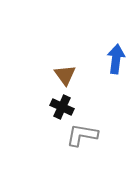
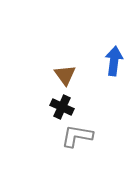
blue arrow: moved 2 px left, 2 px down
gray L-shape: moved 5 px left, 1 px down
